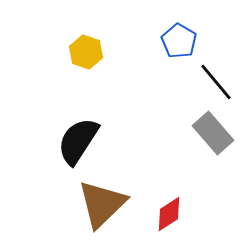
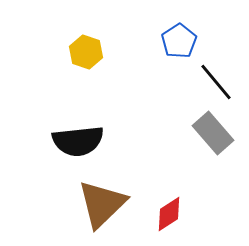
blue pentagon: rotated 8 degrees clockwise
black semicircle: rotated 129 degrees counterclockwise
